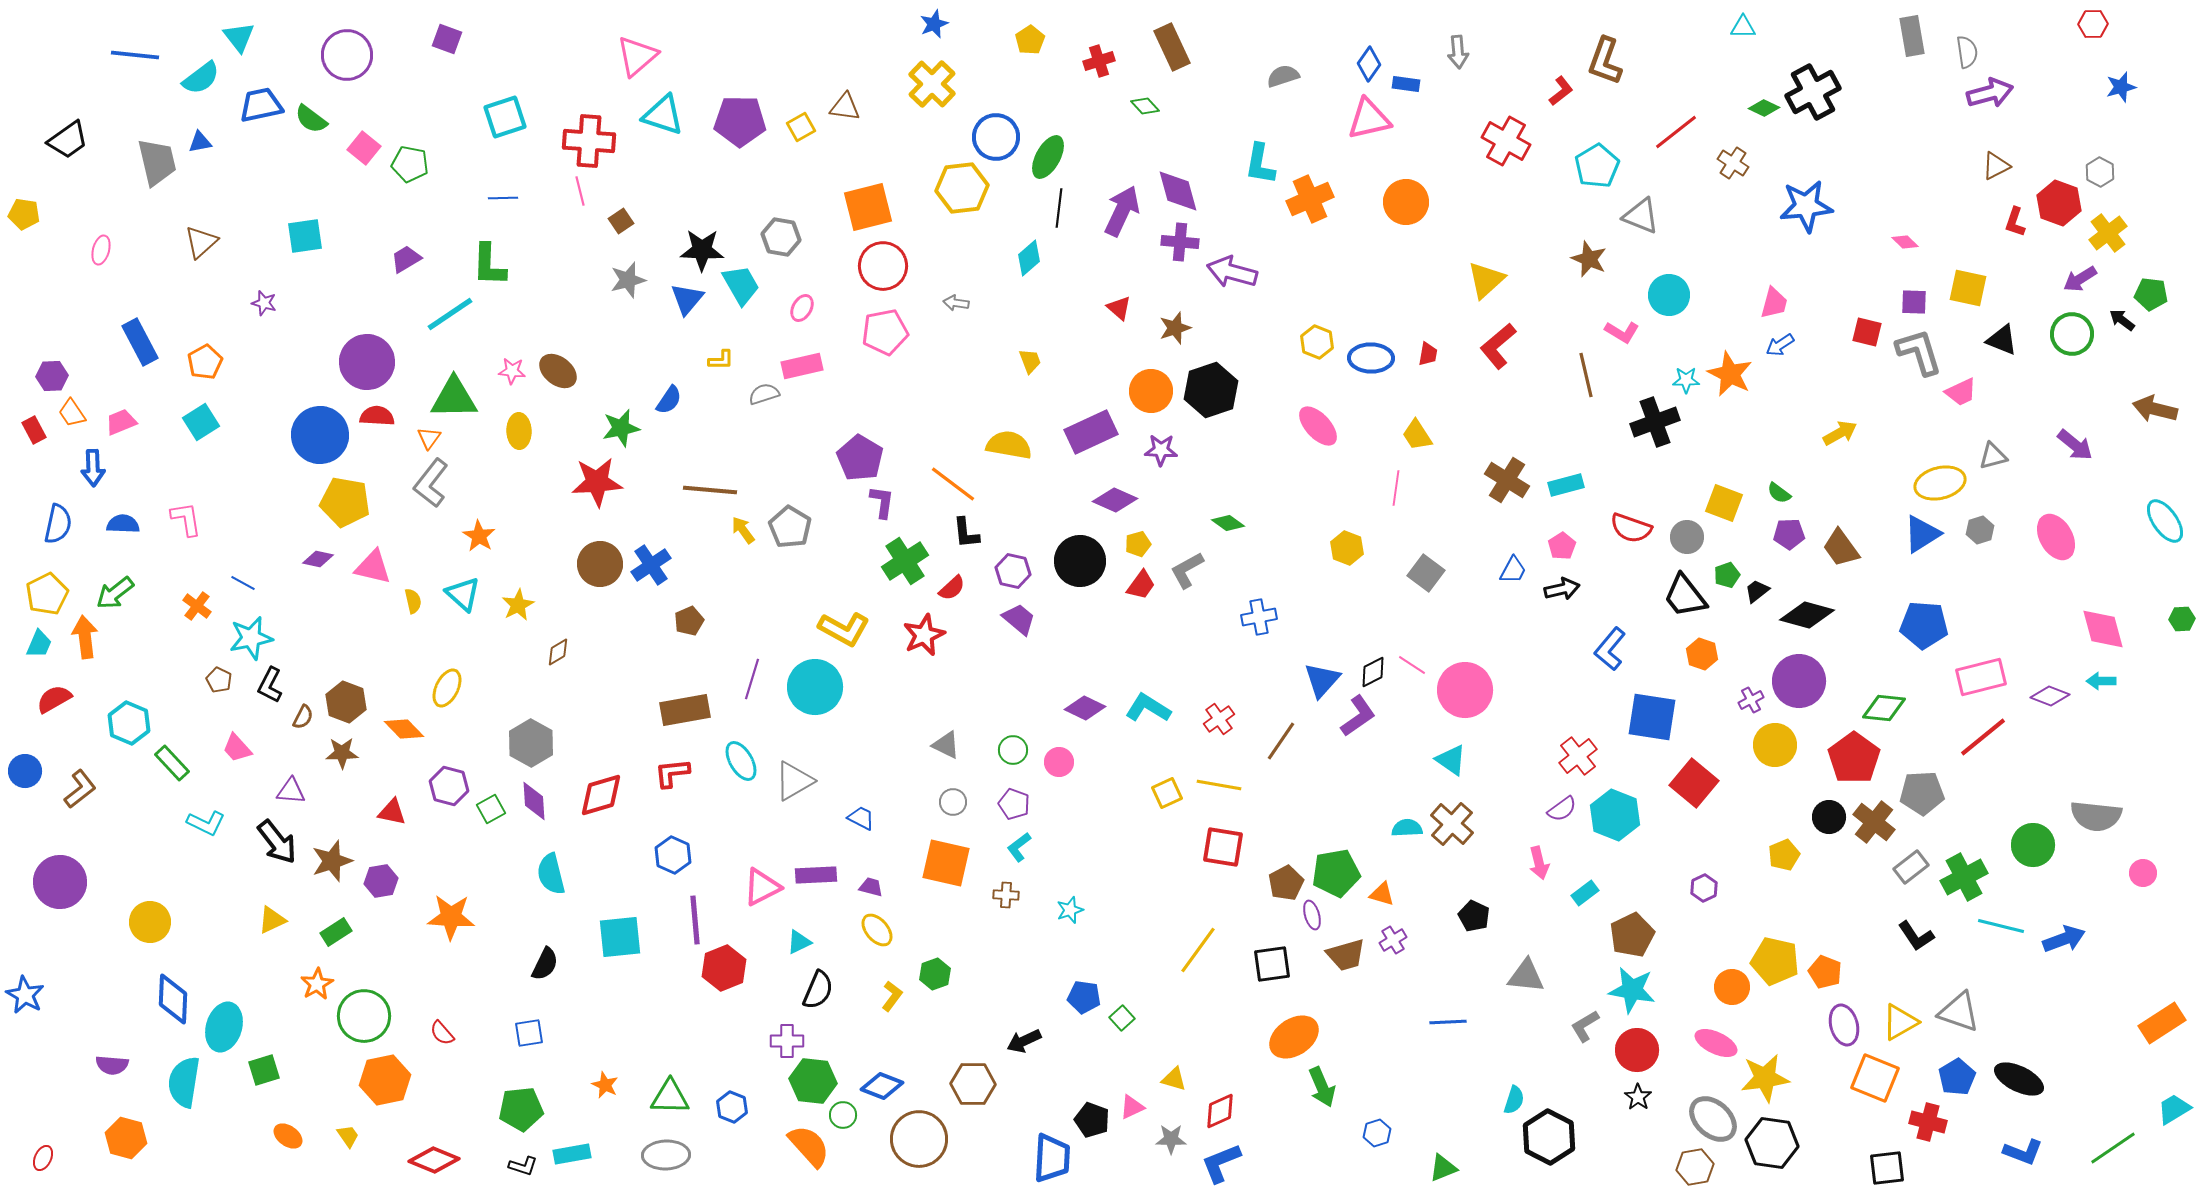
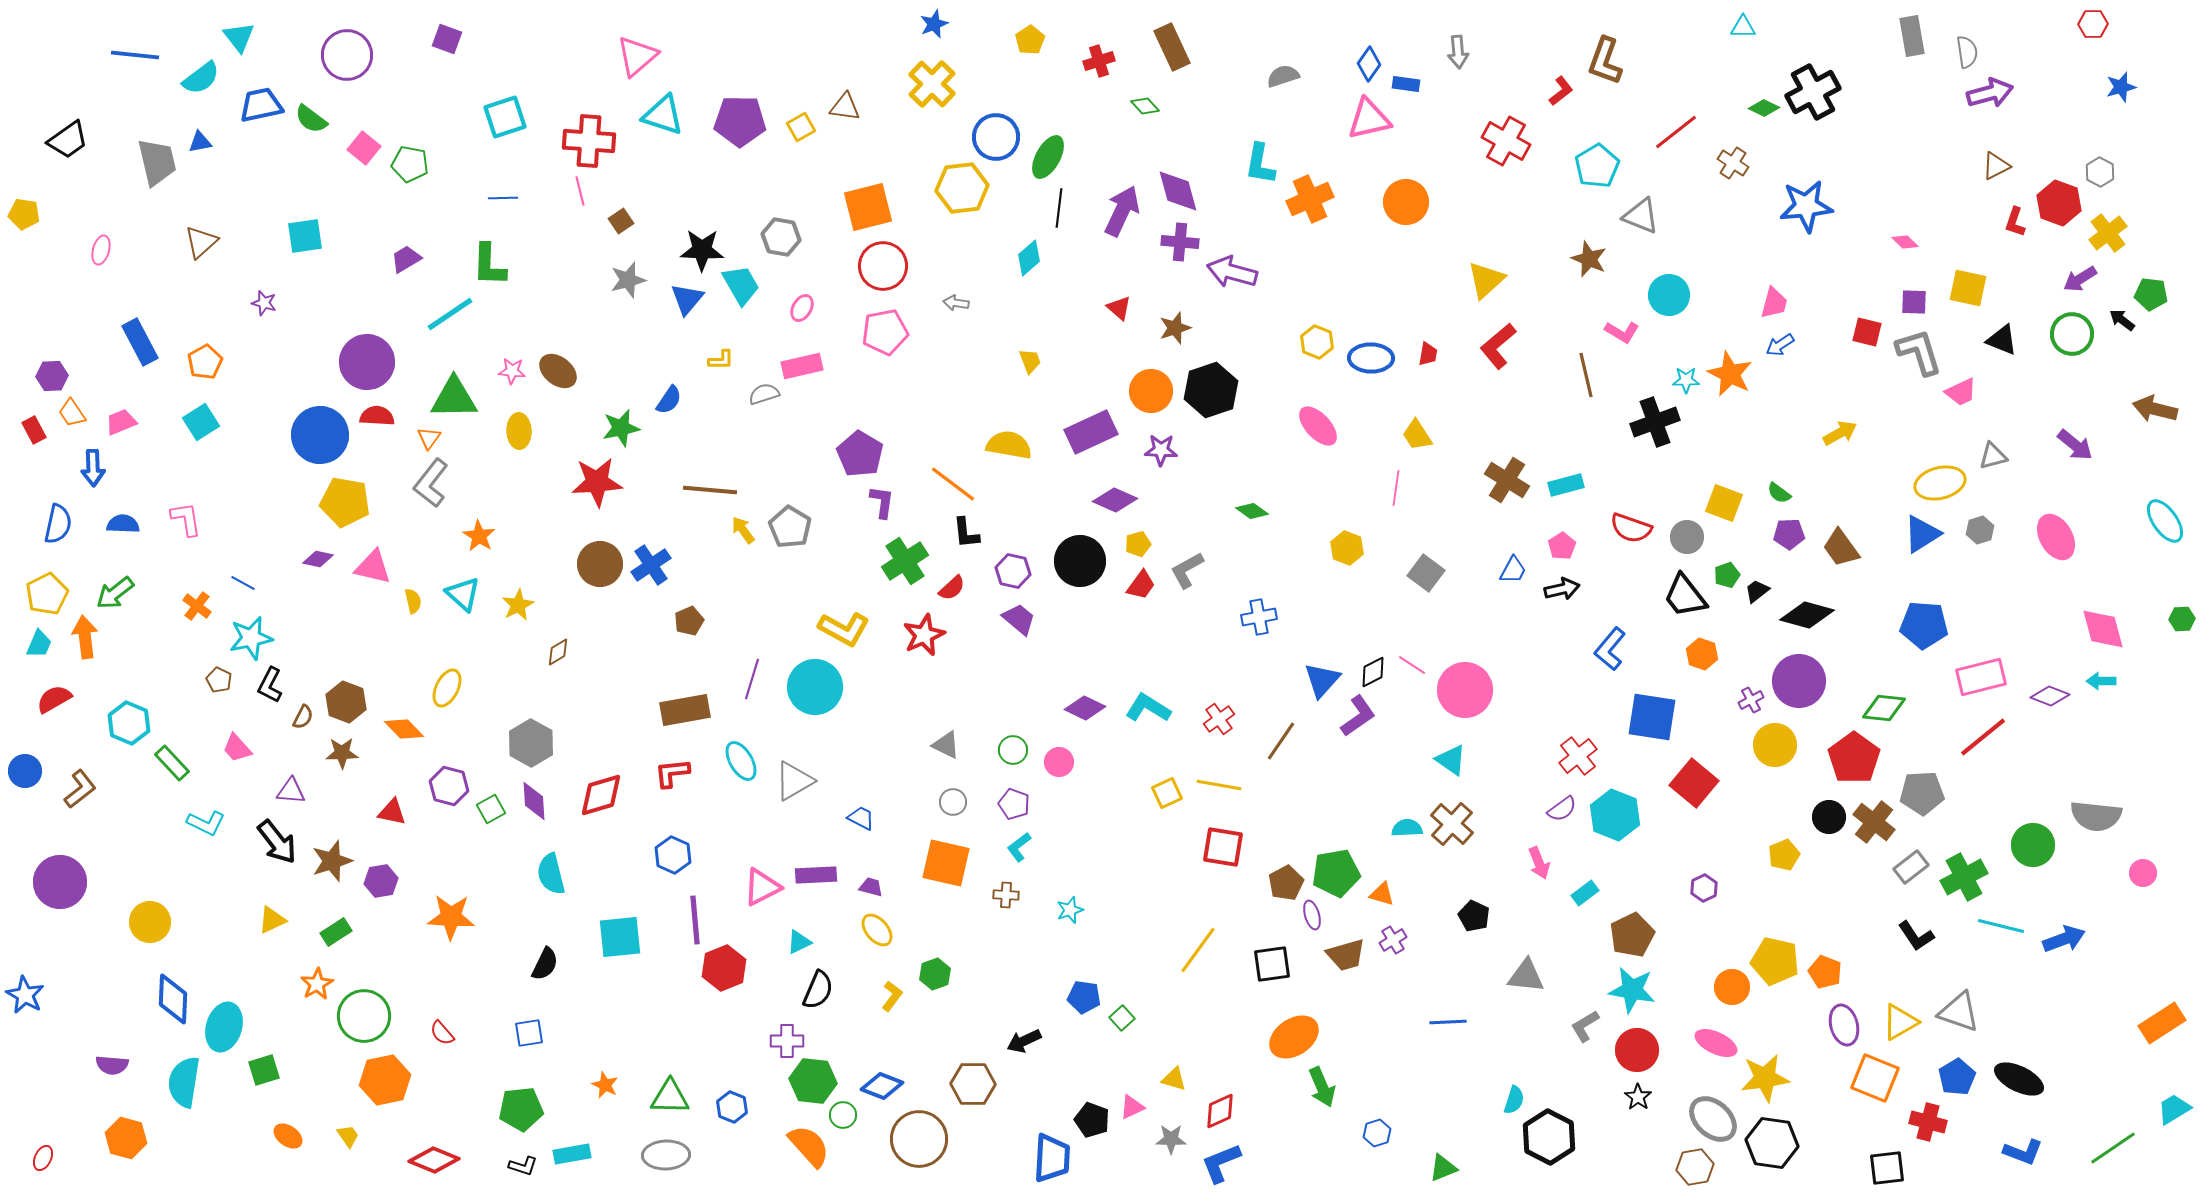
purple pentagon at (860, 458): moved 4 px up
green diamond at (1228, 523): moved 24 px right, 12 px up
pink arrow at (1539, 863): rotated 8 degrees counterclockwise
